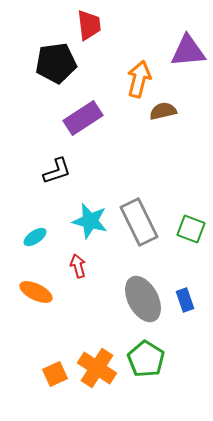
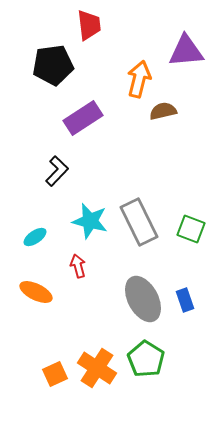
purple triangle: moved 2 px left
black pentagon: moved 3 px left, 2 px down
black L-shape: rotated 28 degrees counterclockwise
